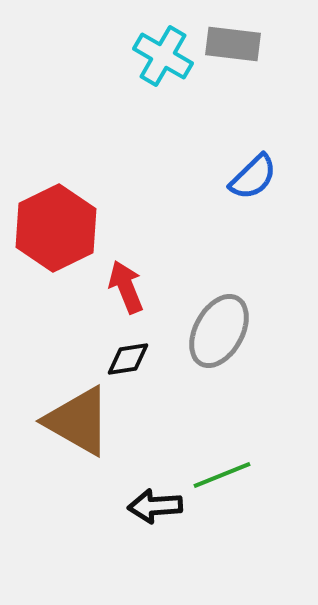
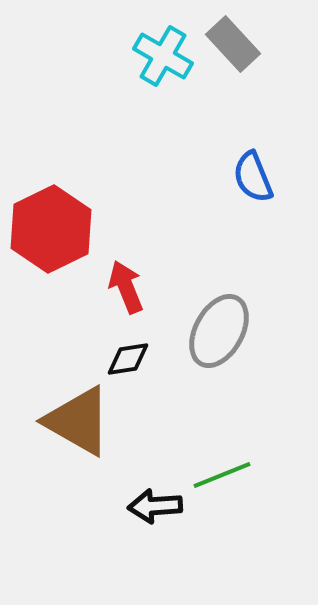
gray rectangle: rotated 40 degrees clockwise
blue semicircle: rotated 112 degrees clockwise
red hexagon: moved 5 px left, 1 px down
